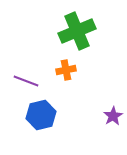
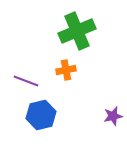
purple star: rotated 18 degrees clockwise
